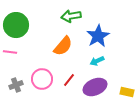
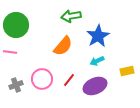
purple ellipse: moved 1 px up
yellow rectangle: moved 21 px up; rotated 24 degrees counterclockwise
